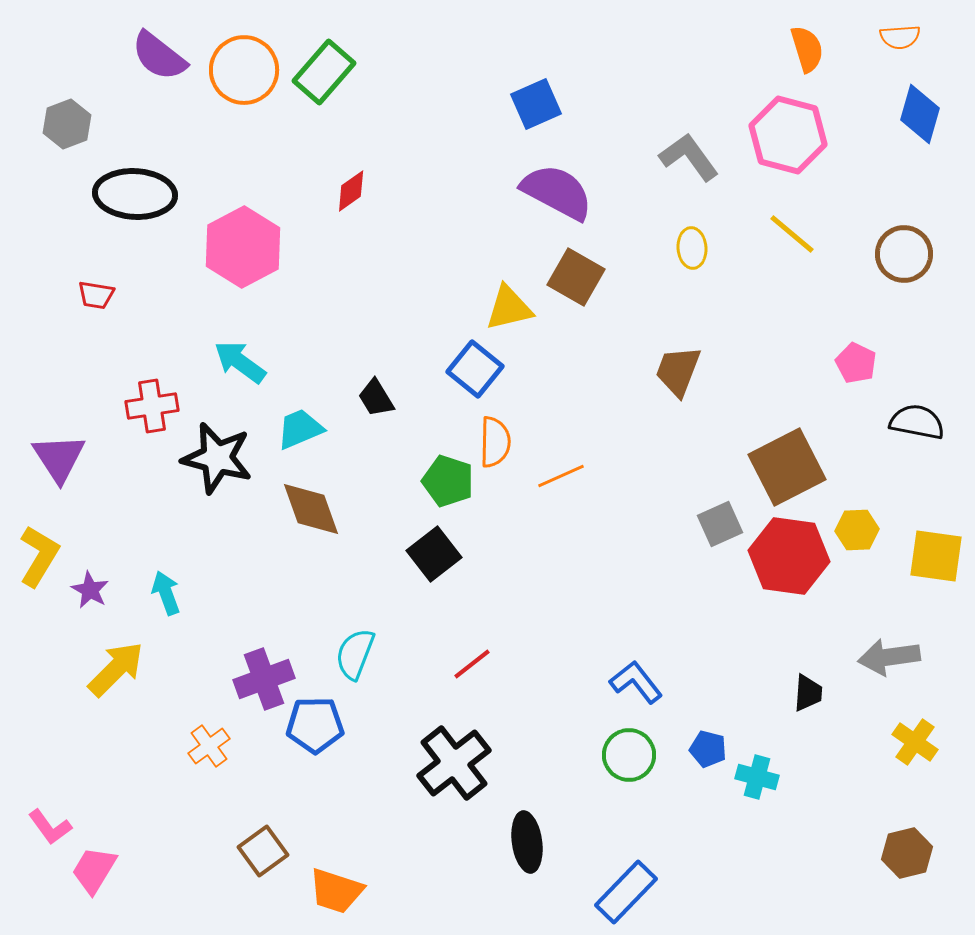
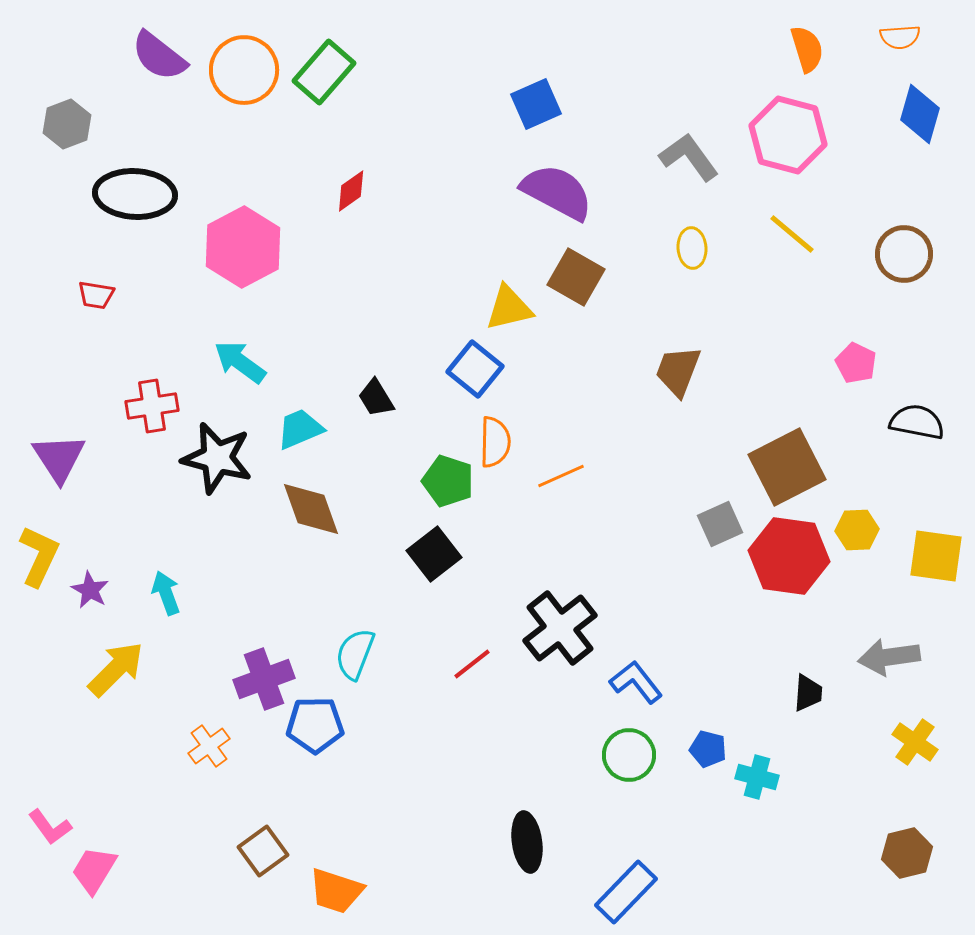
yellow L-shape at (39, 556): rotated 6 degrees counterclockwise
black cross at (454, 763): moved 106 px right, 135 px up
